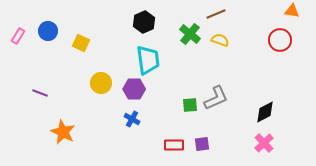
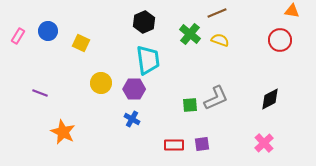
brown line: moved 1 px right, 1 px up
black diamond: moved 5 px right, 13 px up
